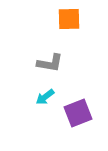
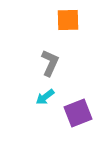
orange square: moved 1 px left, 1 px down
gray L-shape: rotated 76 degrees counterclockwise
